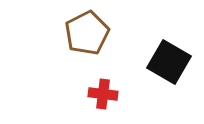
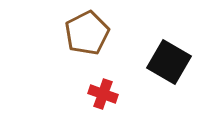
red cross: rotated 12 degrees clockwise
